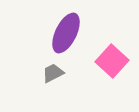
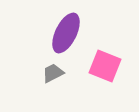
pink square: moved 7 px left, 5 px down; rotated 20 degrees counterclockwise
